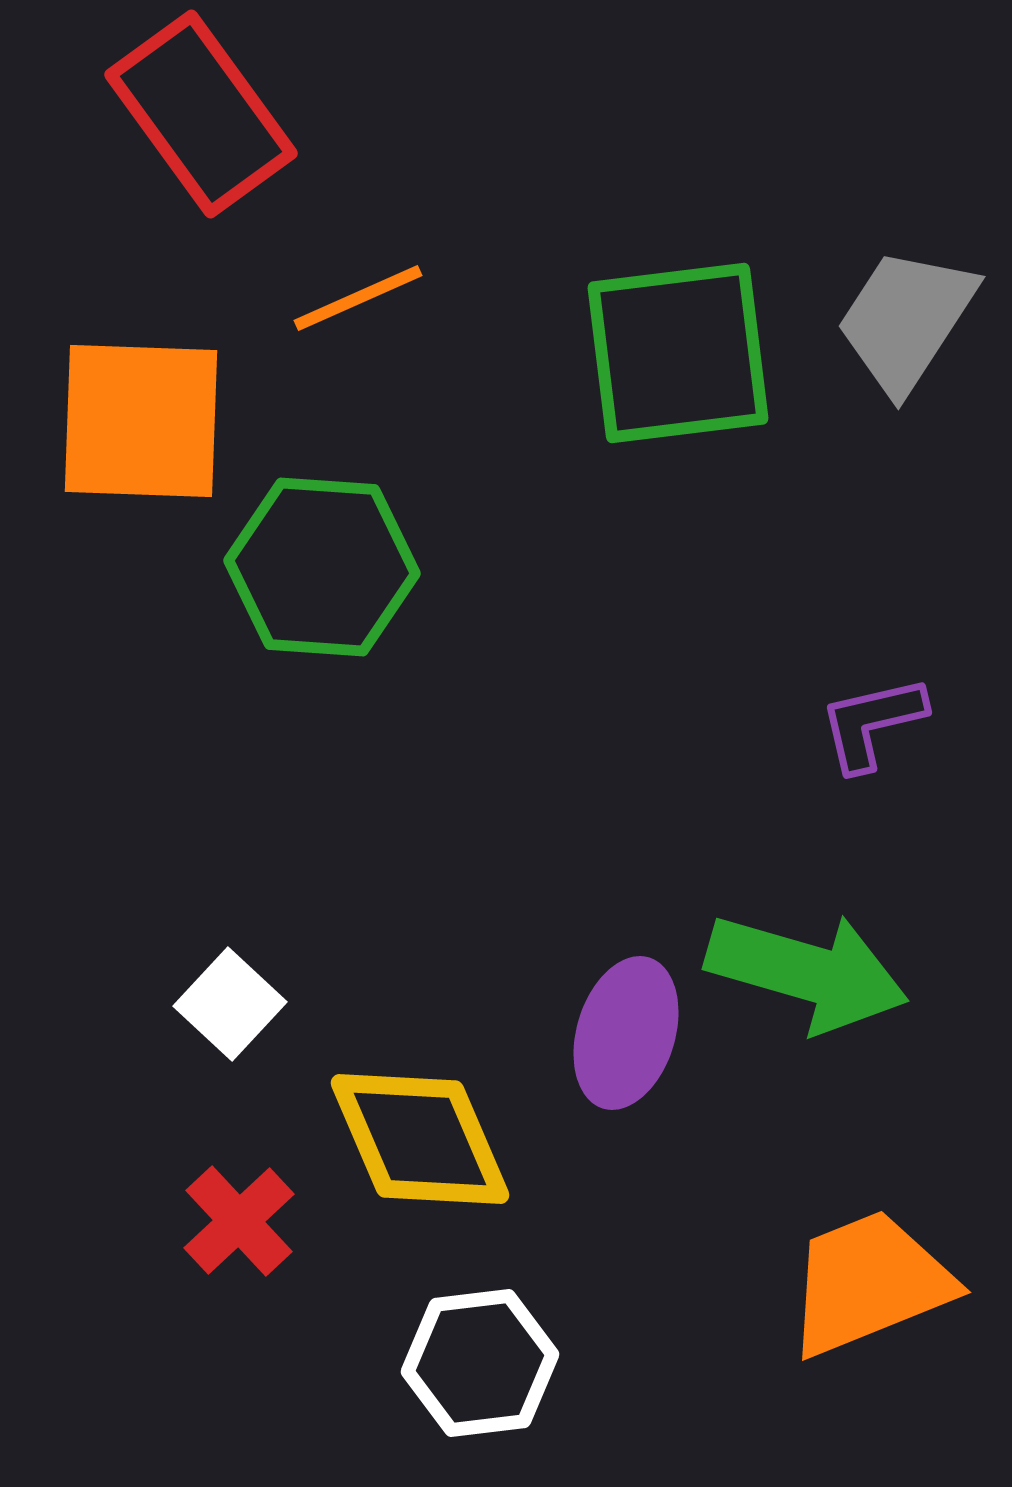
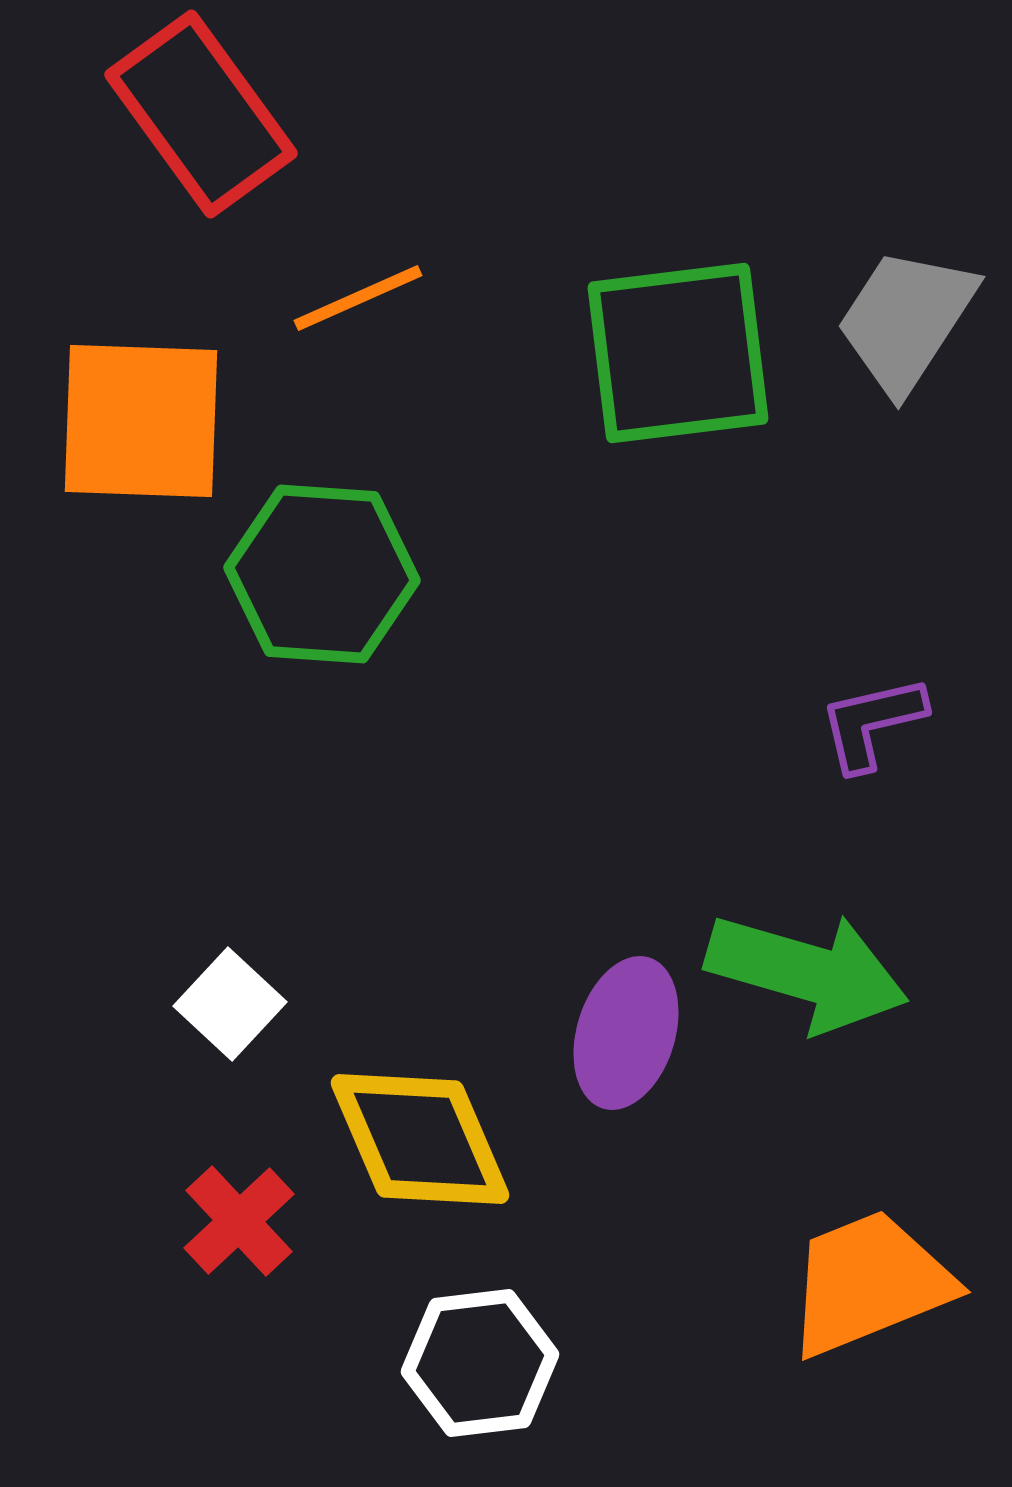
green hexagon: moved 7 px down
